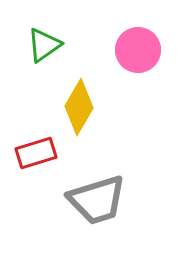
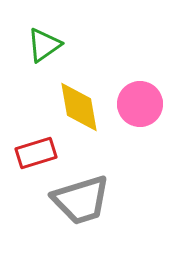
pink circle: moved 2 px right, 54 px down
yellow diamond: rotated 40 degrees counterclockwise
gray trapezoid: moved 16 px left
